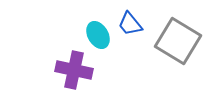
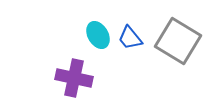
blue trapezoid: moved 14 px down
purple cross: moved 8 px down
